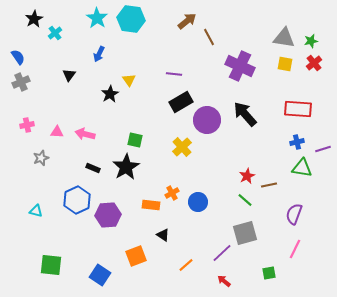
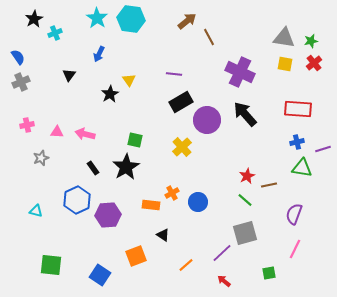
cyan cross at (55, 33): rotated 16 degrees clockwise
purple cross at (240, 66): moved 6 px down
black rectangle at (93, 168): rotated 32 degrees clockwise
